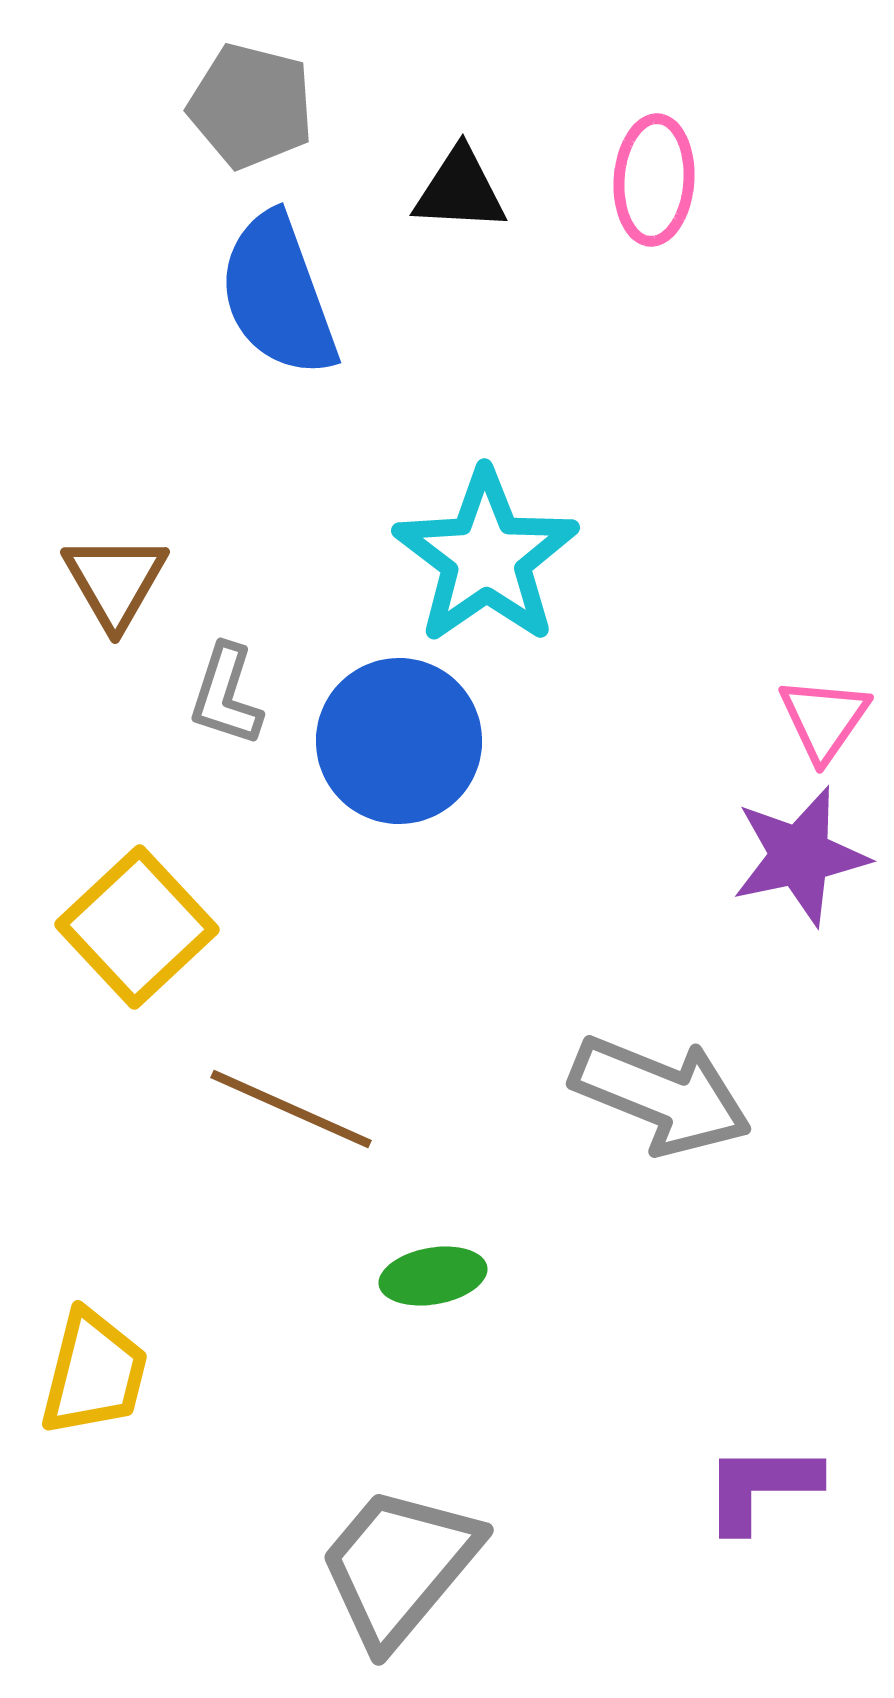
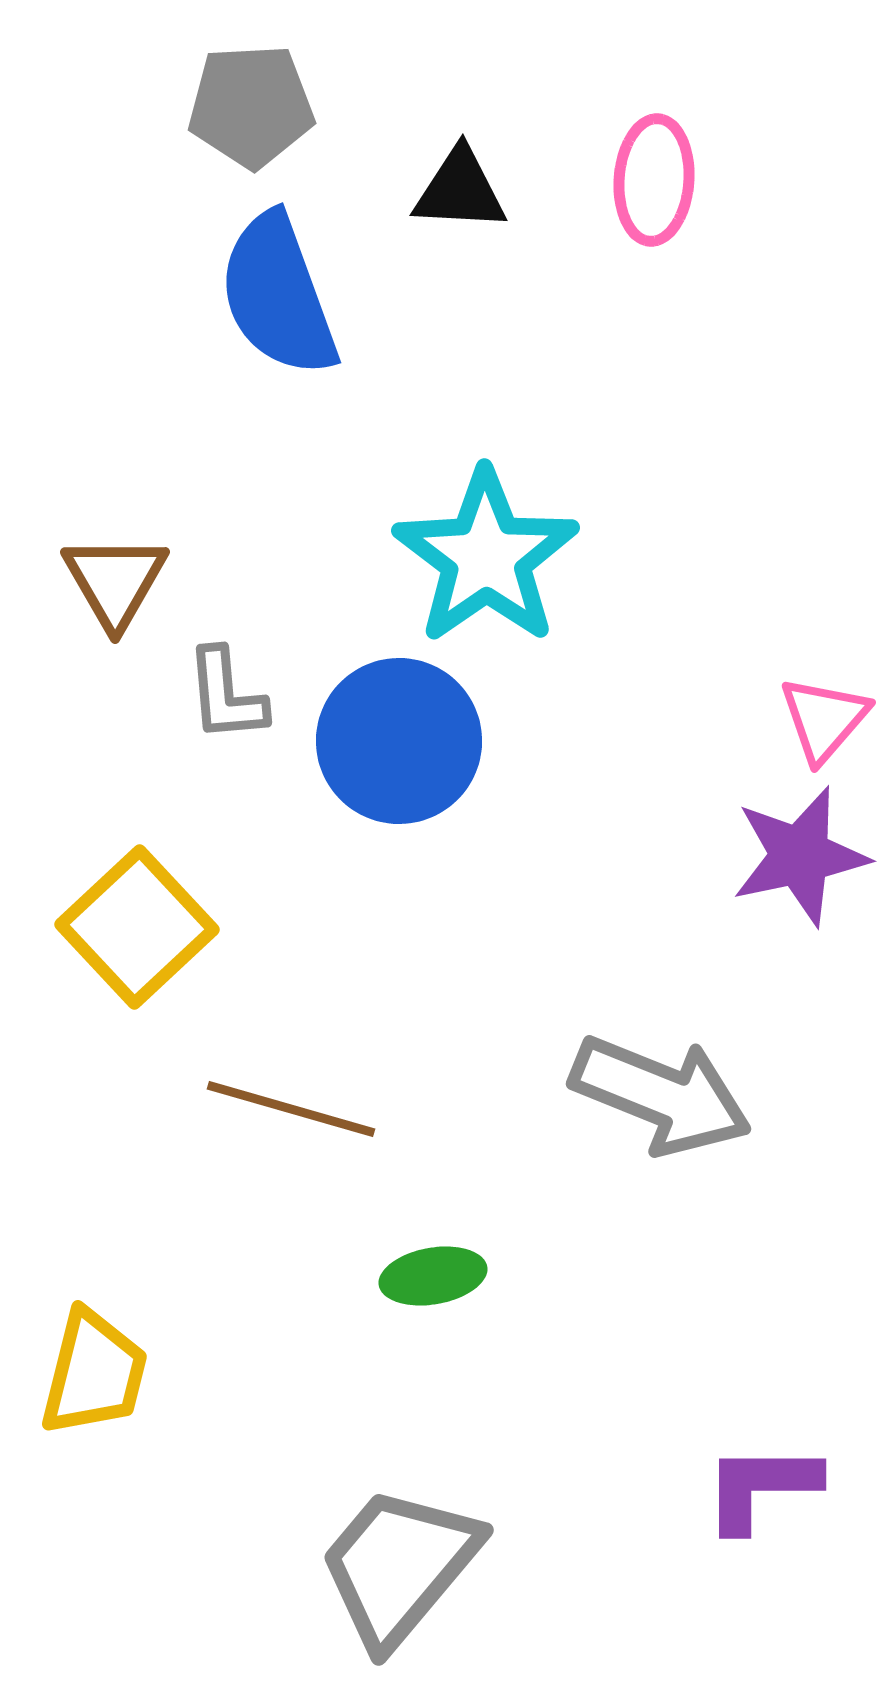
gray pentagon: rotated 17 degrees counterclockwise
gray L-shape: rotated 23 degrees counterclockwise
pink triangle: rotated 6 degrees clockwise
brown line: rotated 8 degrees counterclockwise
